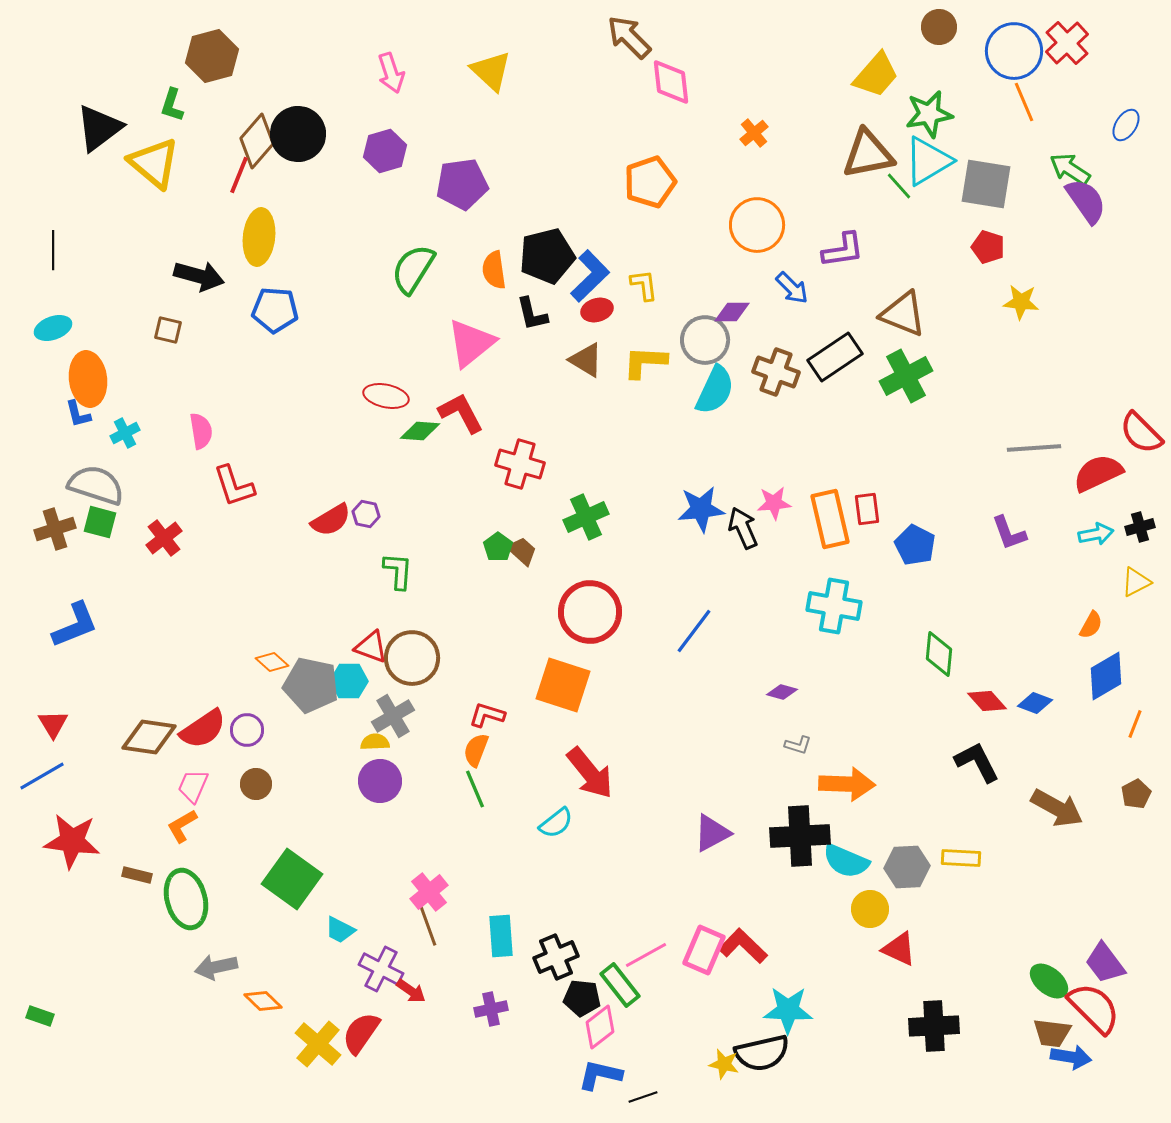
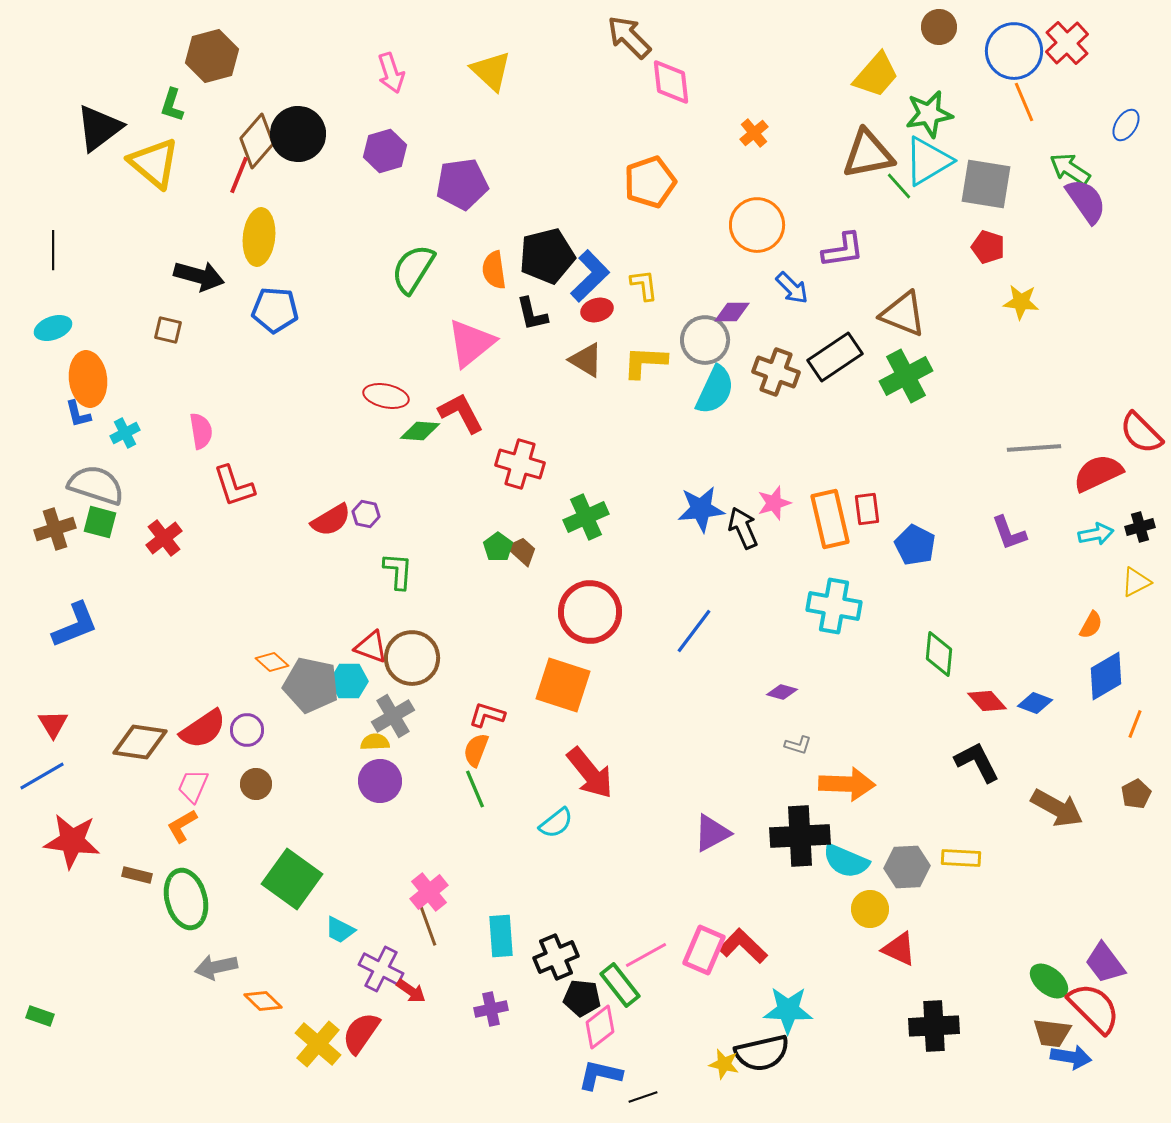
pink star at (774, 503): rotated 12 degrees counterclockwise
brown diamond at (149, 737): moved 9 px left, 5 px down
